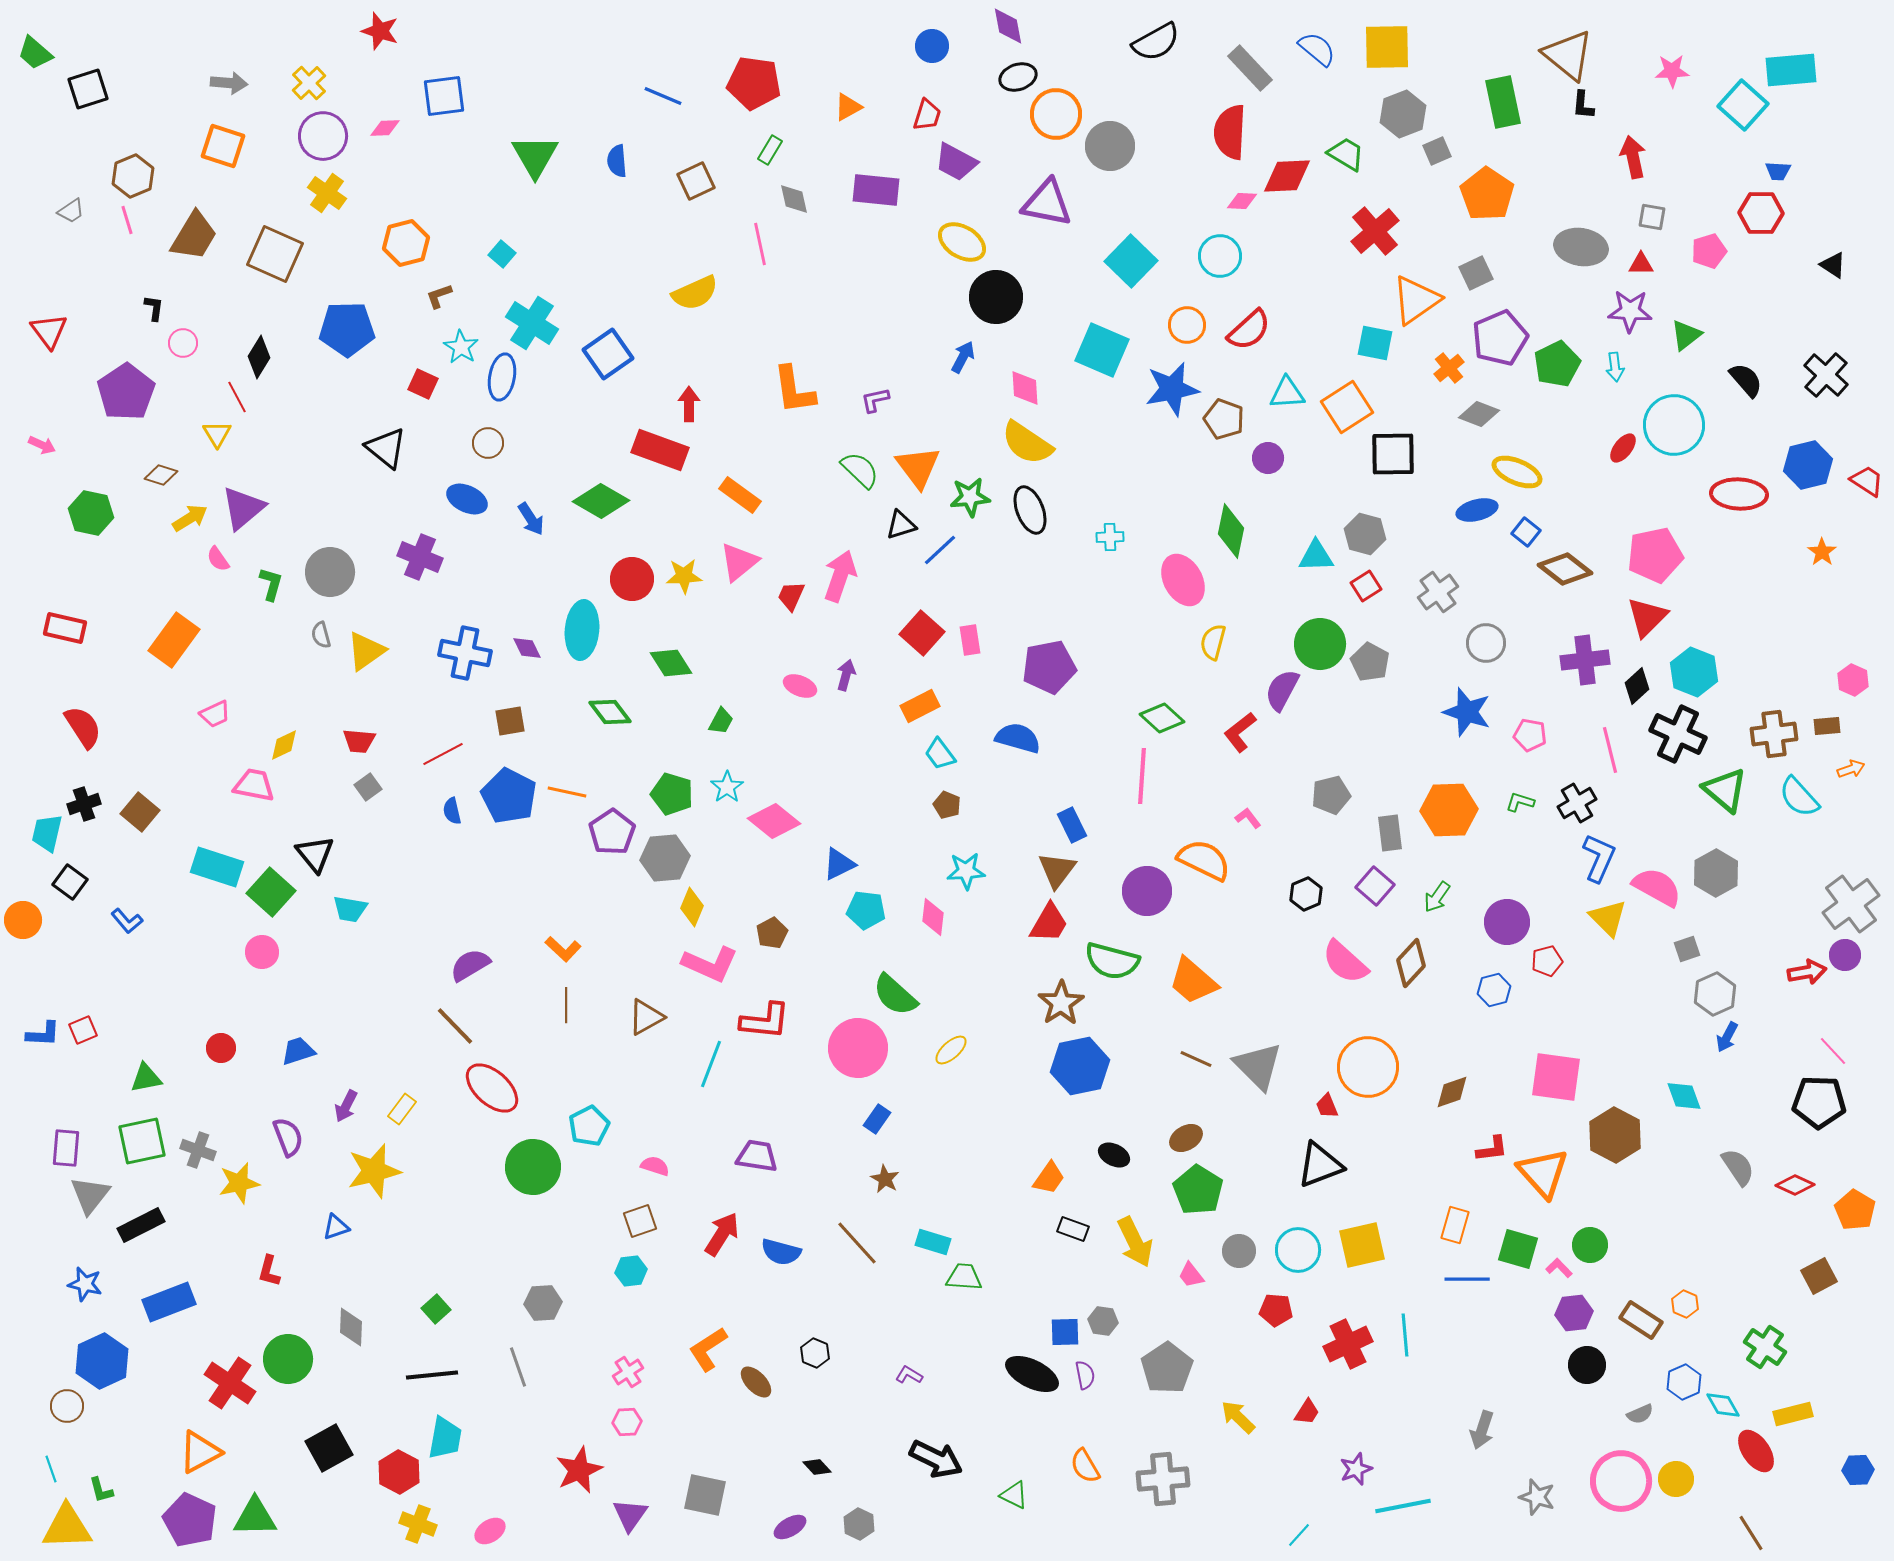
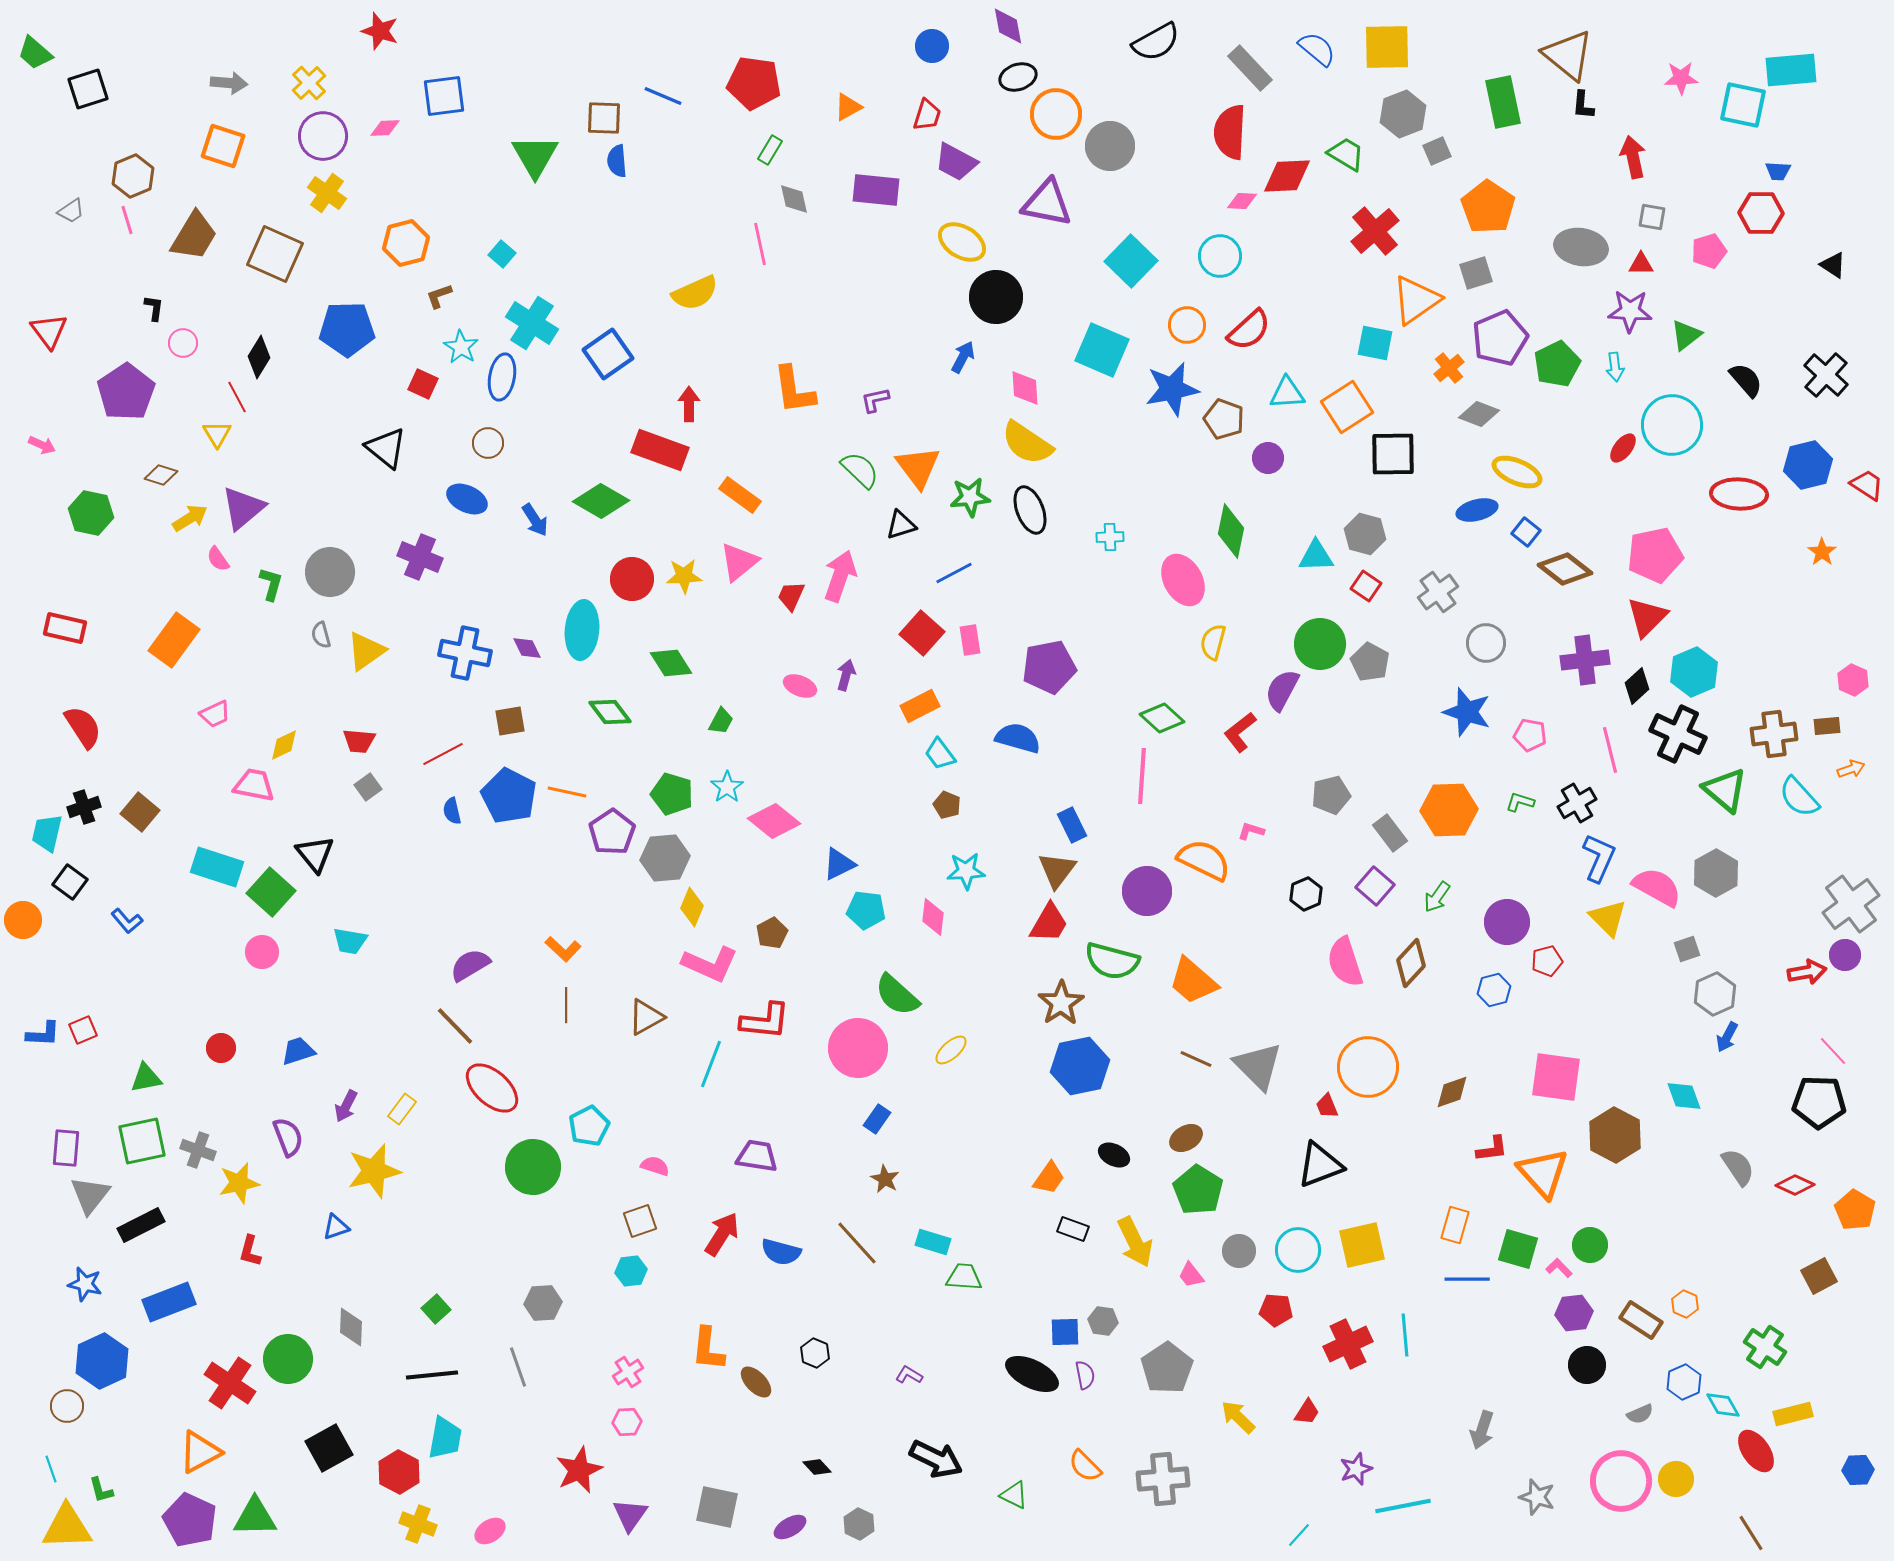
pink star at (1672, 71): moved 9 px right, 7 px down
cyan square at (1743, 105): rotated 30 degrees counterclockwise
brown square at (696, 181): moved 92 px left, 63 px up; rotated 27 degrees clockwise
orange pentagon at (1487, 194): moved 1 px right, 13 px down
gray square at (1476, 273): rotated 8 degrees clockwise
cyan circle at (1674, 425): moved 2 px left
red trapezoid at (1867, 481): moved 4 px down
blue arrow at (531, 519): moved 4 px right, 1 px down
blue line at (940, 550): moved 14 px right, 23 px down; rotated 15 degrees clockwise
red square at (1366, 586): rotated 24 degrees counterclockwise
cyan hexagon at (1694, 672): rotated 15 degrees clockwise
black cross at (84, 804): moved 3 px down
pink L-shape at (1248, 818): moved 3 px right, 13 px down; rotated 36 degrees counterclockwise
gray rectangle at (1390, 833): rotated 30 degrees counterclockwise
cyan trapezoid at (350, 909): moved 32 px down
pink semicircle at (1345, 962): rotated 30 degrees clockwise
green semicircle at (895, 995): moved 2 px right
red L-shape at (269, 1271): moved 19 px left, 20 px up
orange L-shape at (708, 1349): rotated 51 degrees counterclockwise
orange semicircle at (1085, 1466): rotated 15 degrees counterclockwise
gray square at (705, 1495): moved 12 px right, 12 px down
